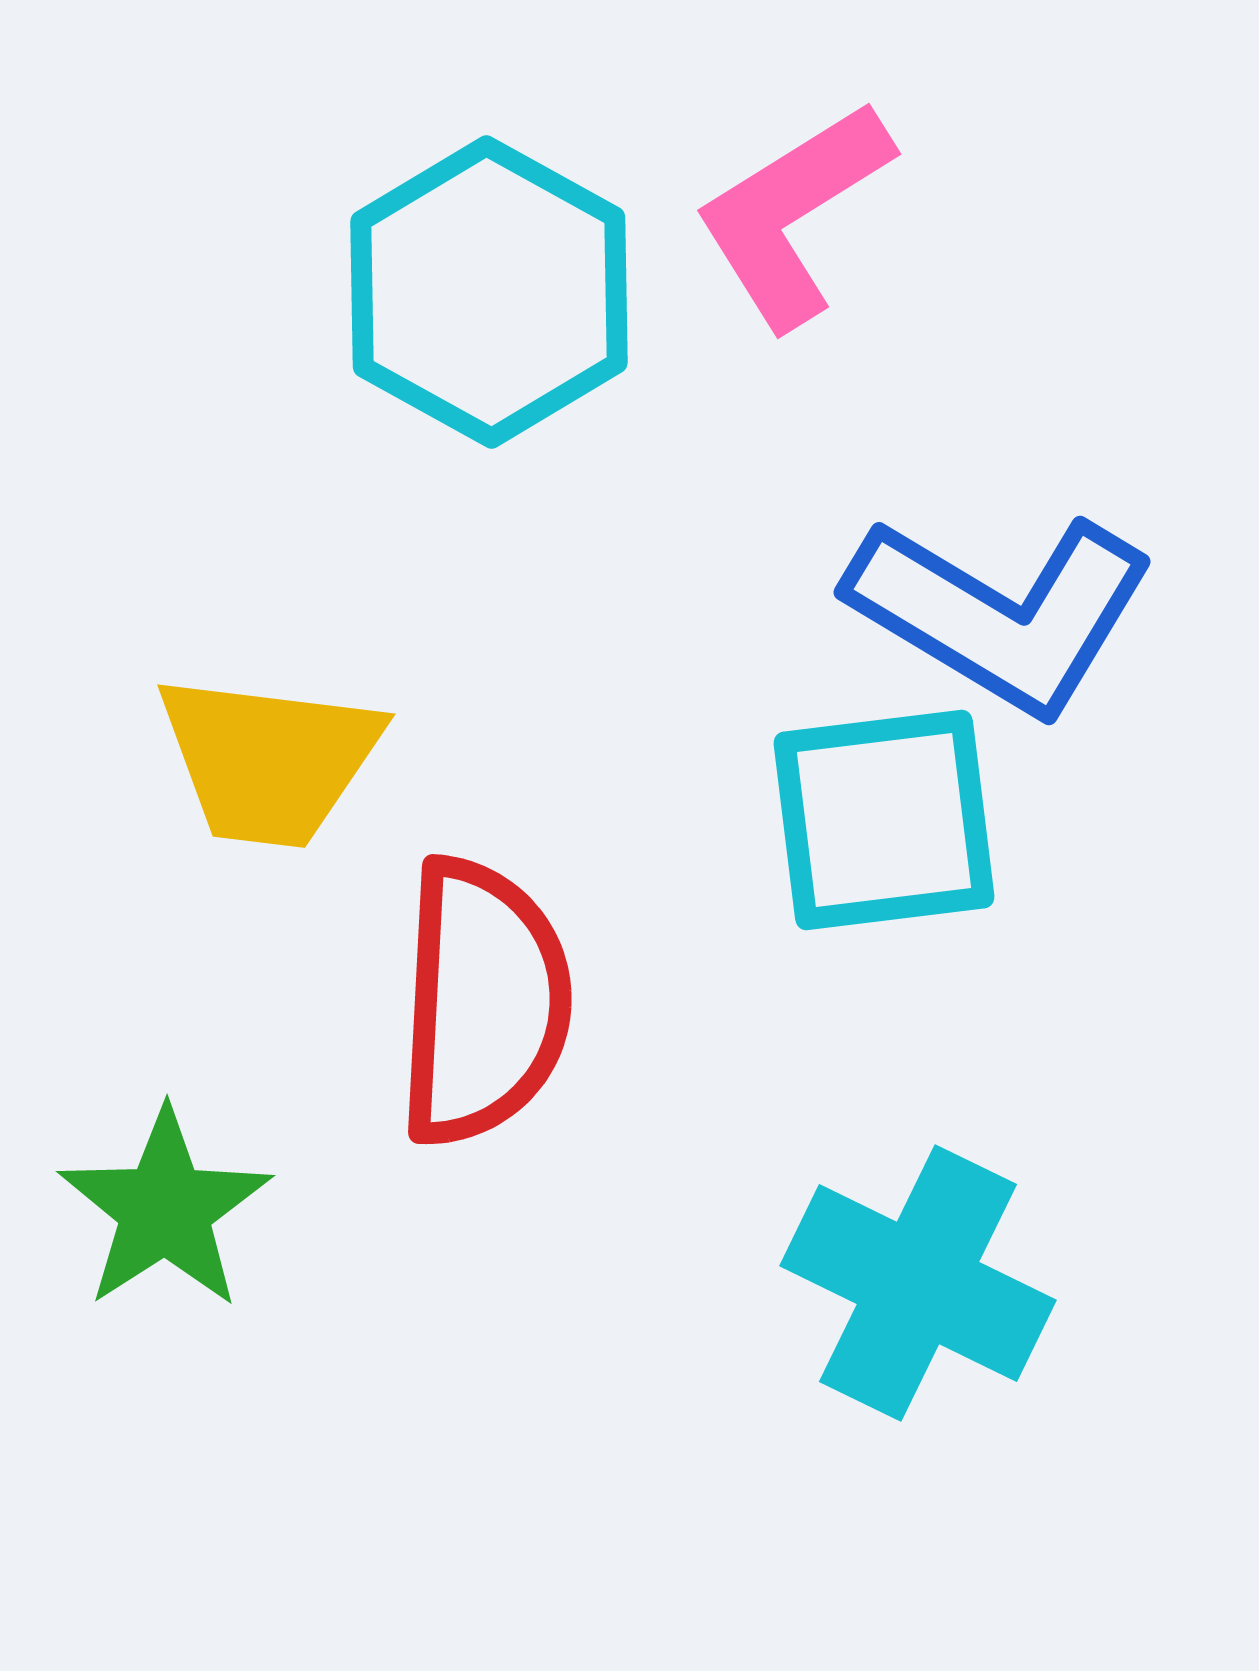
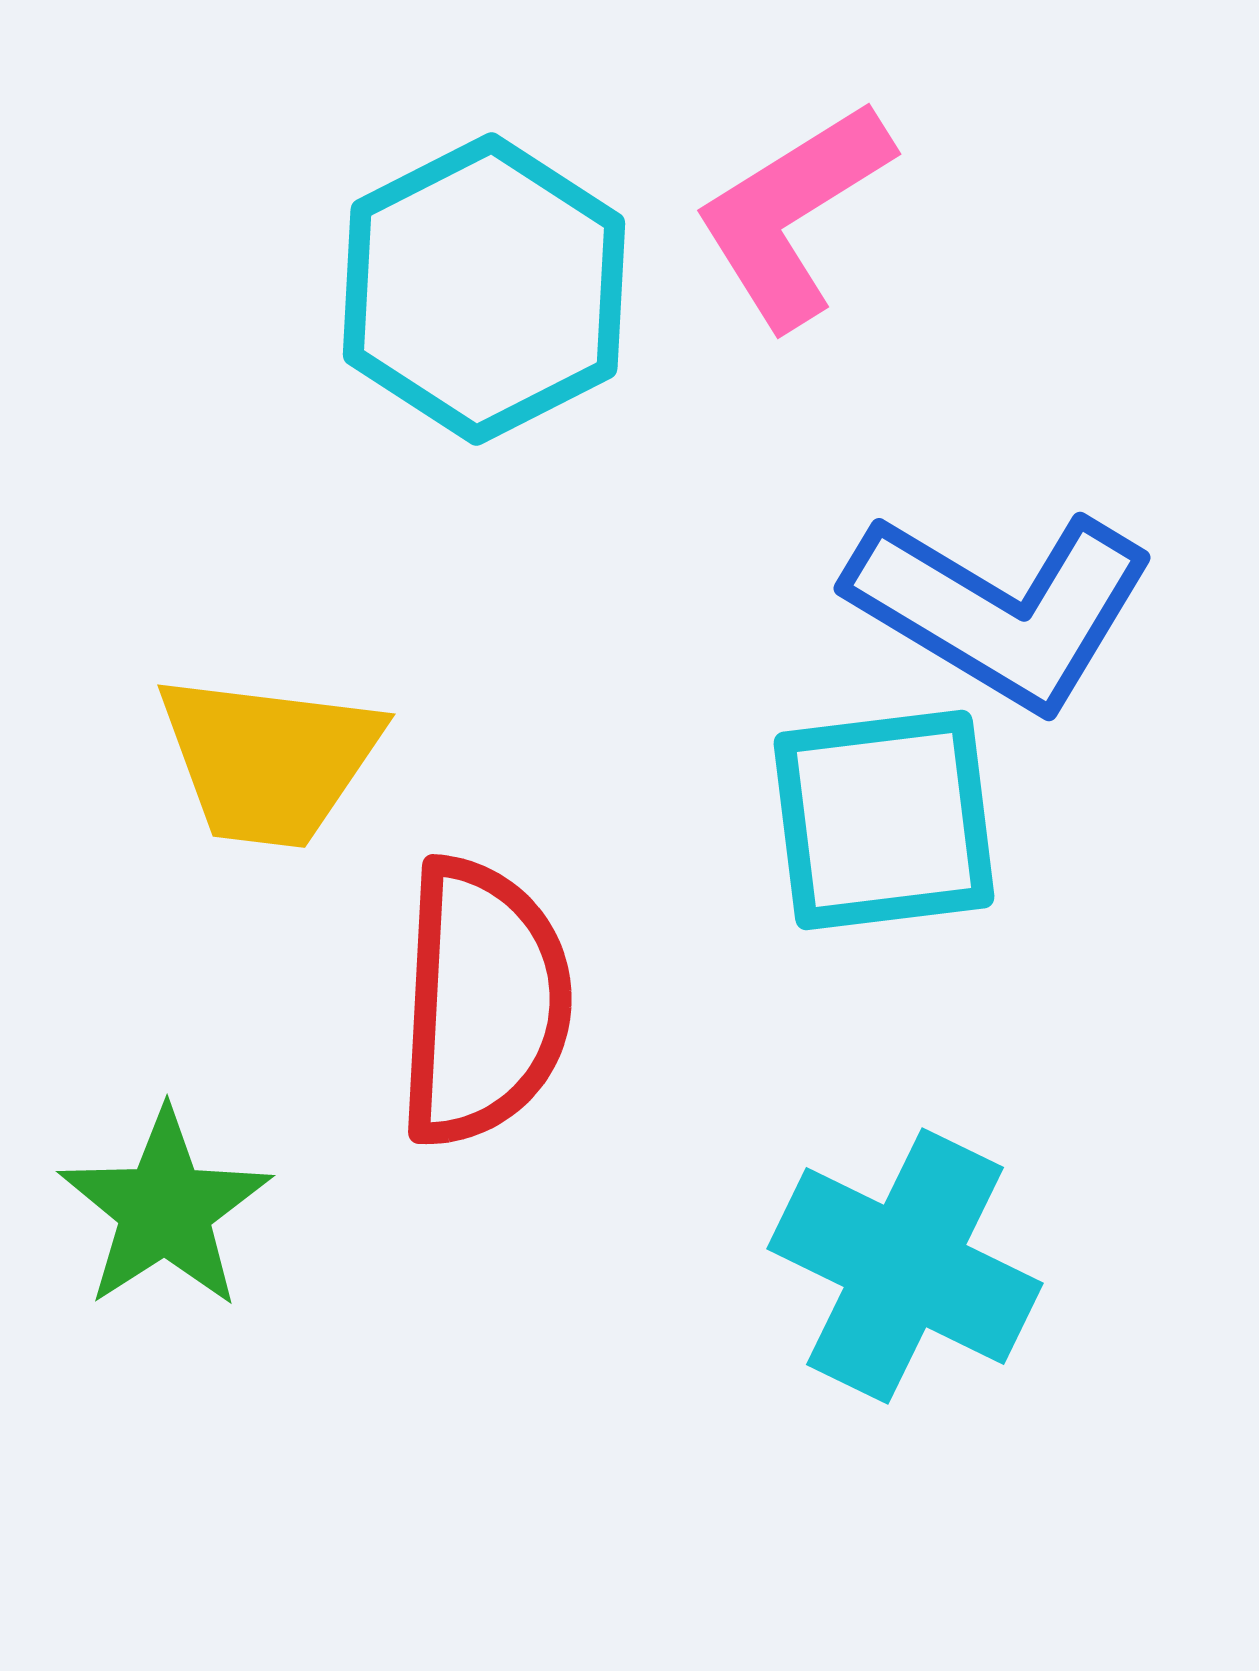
cyan hexagon: moved 5 px left, 3 px up; rotated 4 degrees clockwise
blue L-shape: moved 4 px up
cyan cross: moved 13 px left, 17 px up
